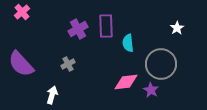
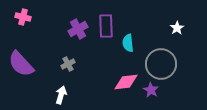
pink cross: moved 1 px right, 5 px down; rotated 35 degrees counterclockwise
white arrow: moved 9 px right
